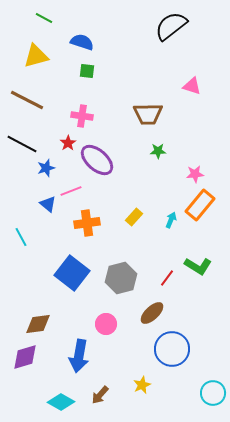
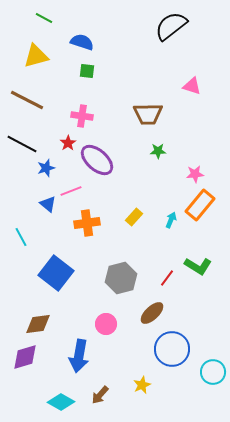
blue square: moved 16 px left
cyan circle: moved 21 px up
